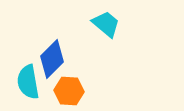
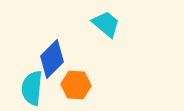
cyan semicircle: moved 4 px right, 6 px down; rotated 16 degrees clockwise
orange hexagon: moved 7 px right, 6 px up
